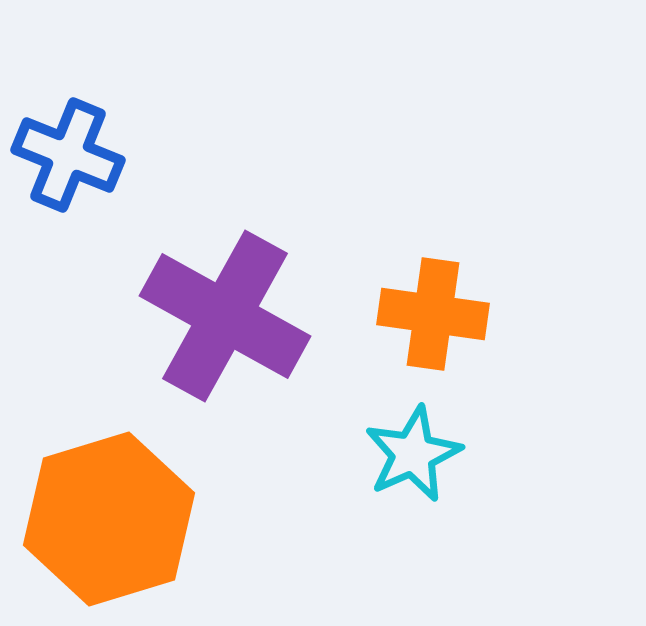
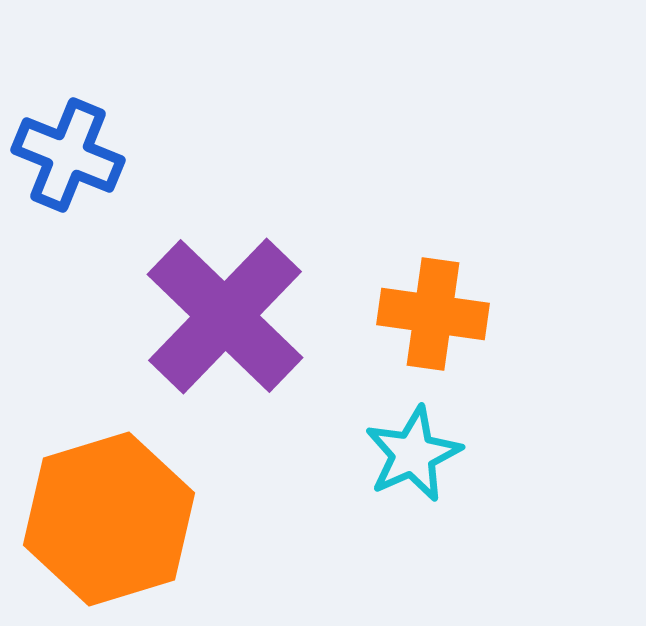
purple cross: rotated 15 degrees clockwise
